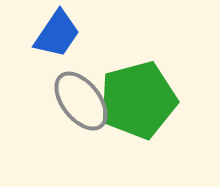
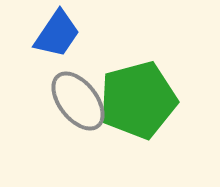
gray ellipse: moved 3 px left
